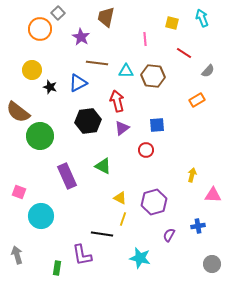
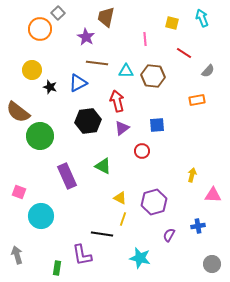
purple star: moved 5 px right
orange rectangle: rotated 21 degrees clockwise
red circle: moved 4 px left, 1 px down
